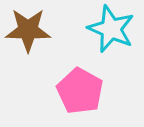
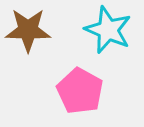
cyan star: moved 3 px left, 1 px down
